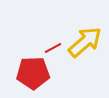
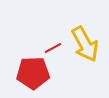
yellow arrow: moved 2 px down; rotated 102 degrees clockwise
